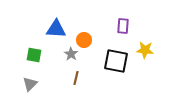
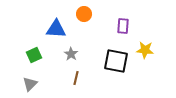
orange circle: moved 26 px up
green square: rotated 35 degrees counterclockwise
